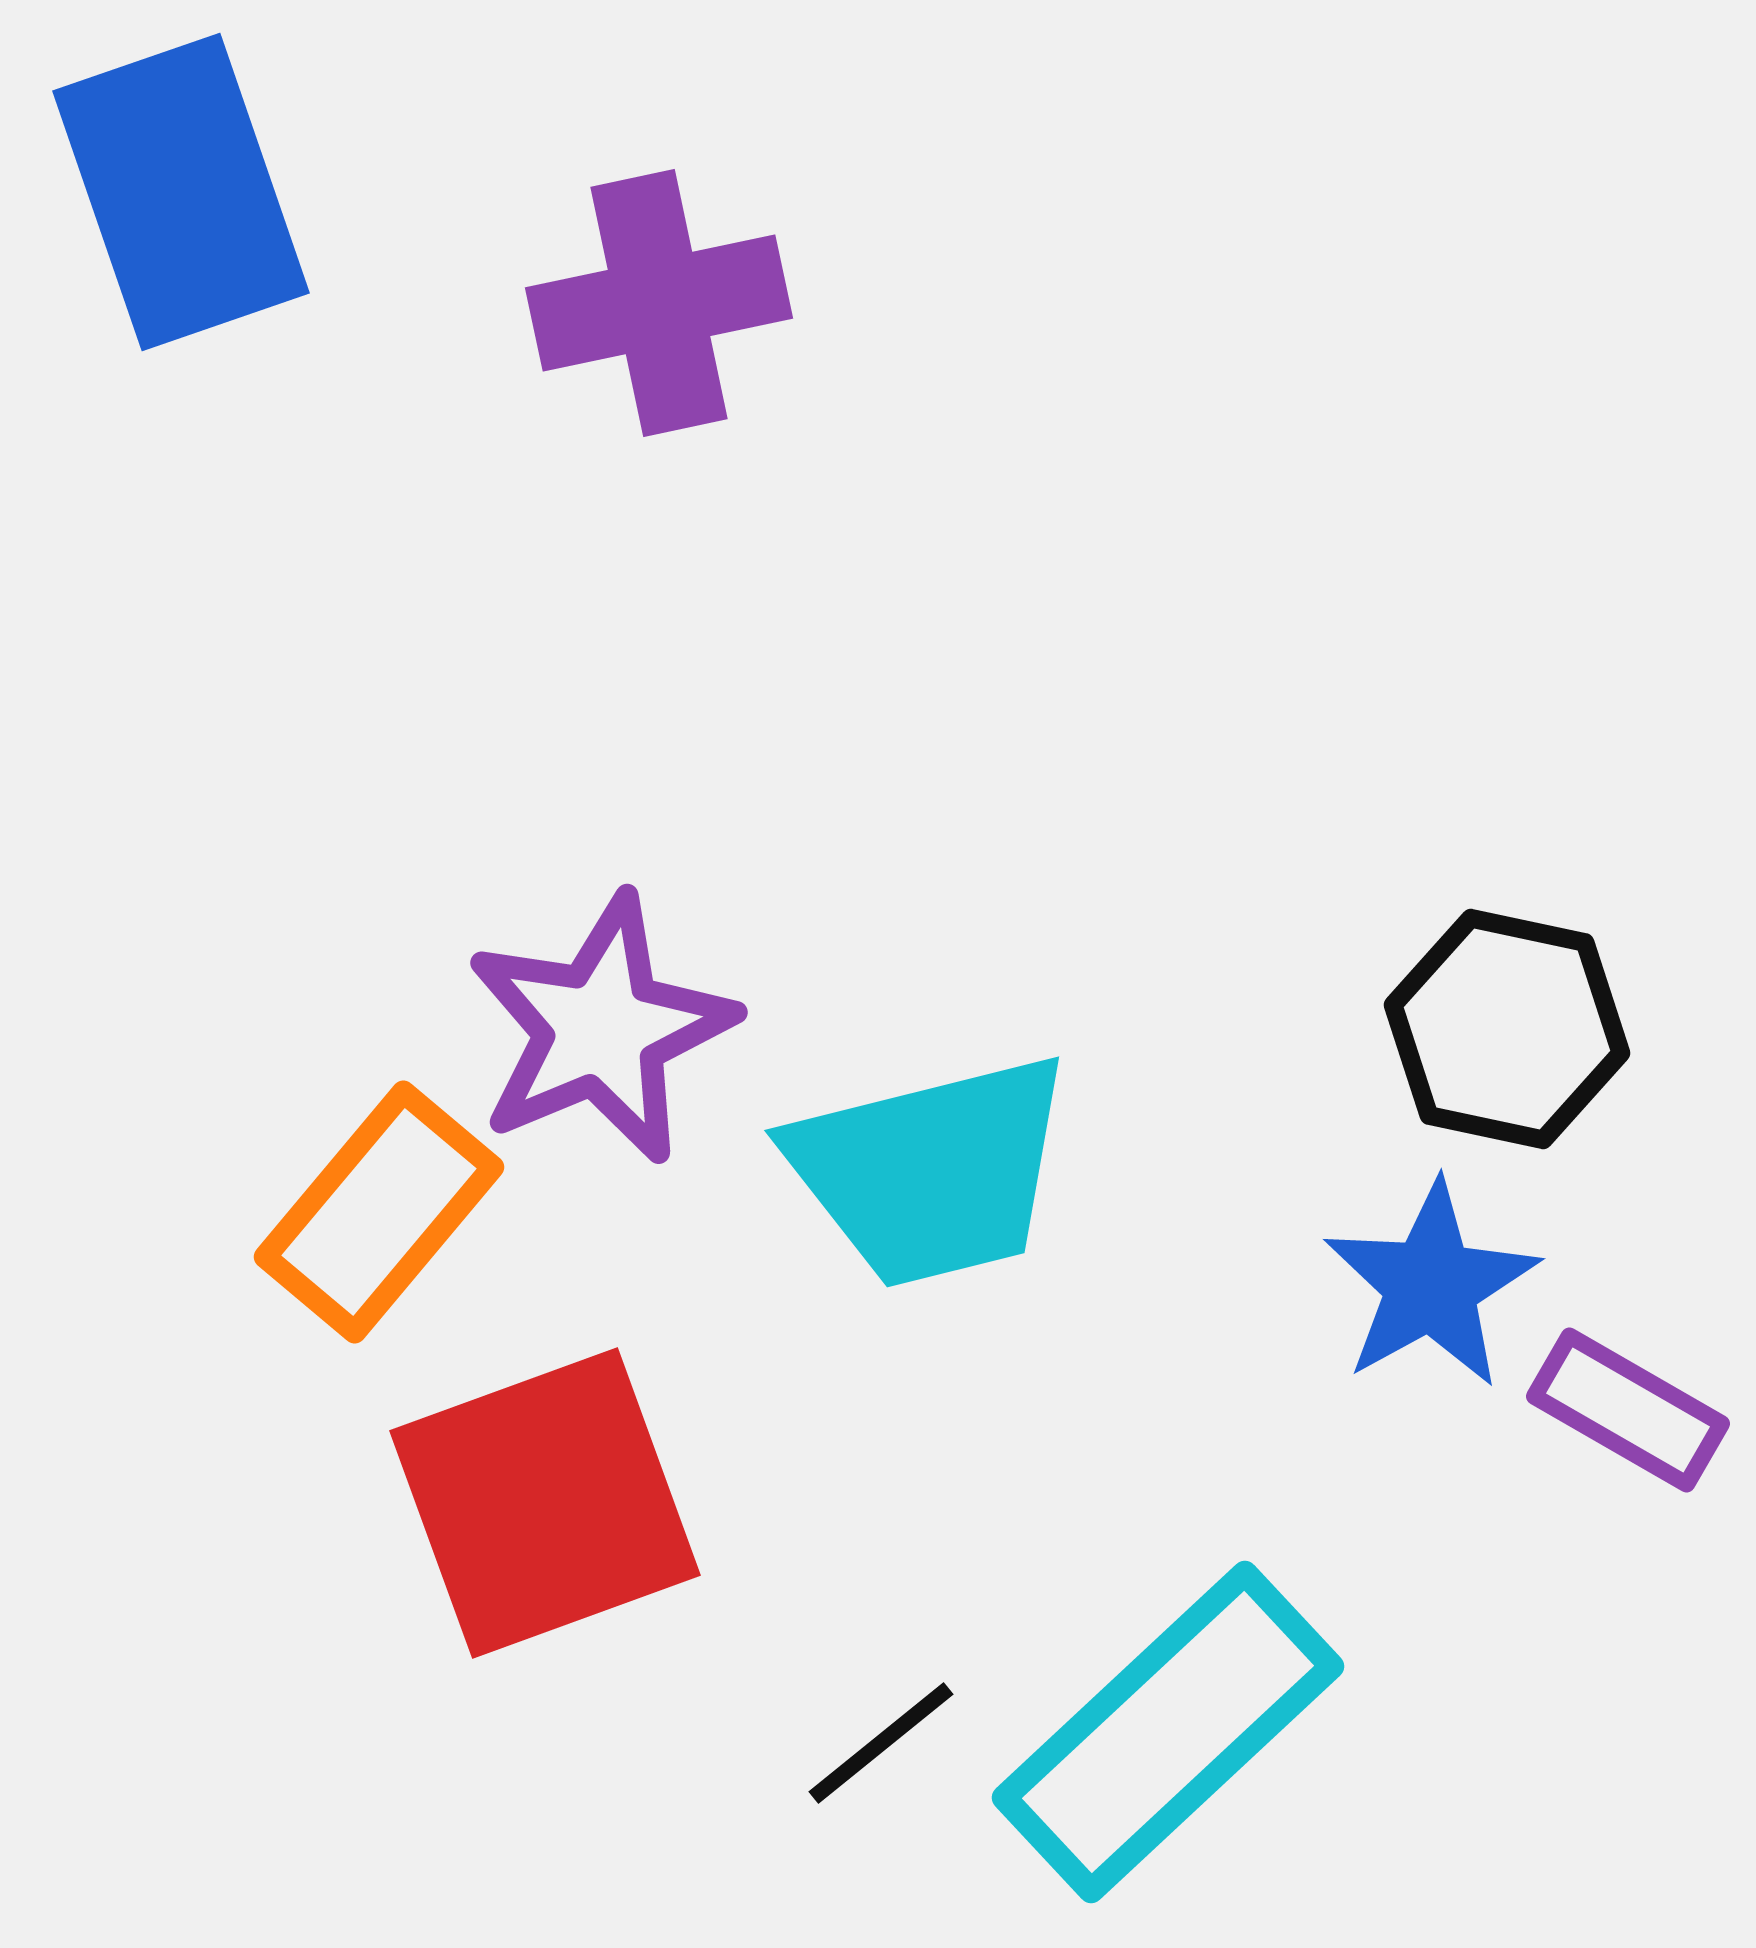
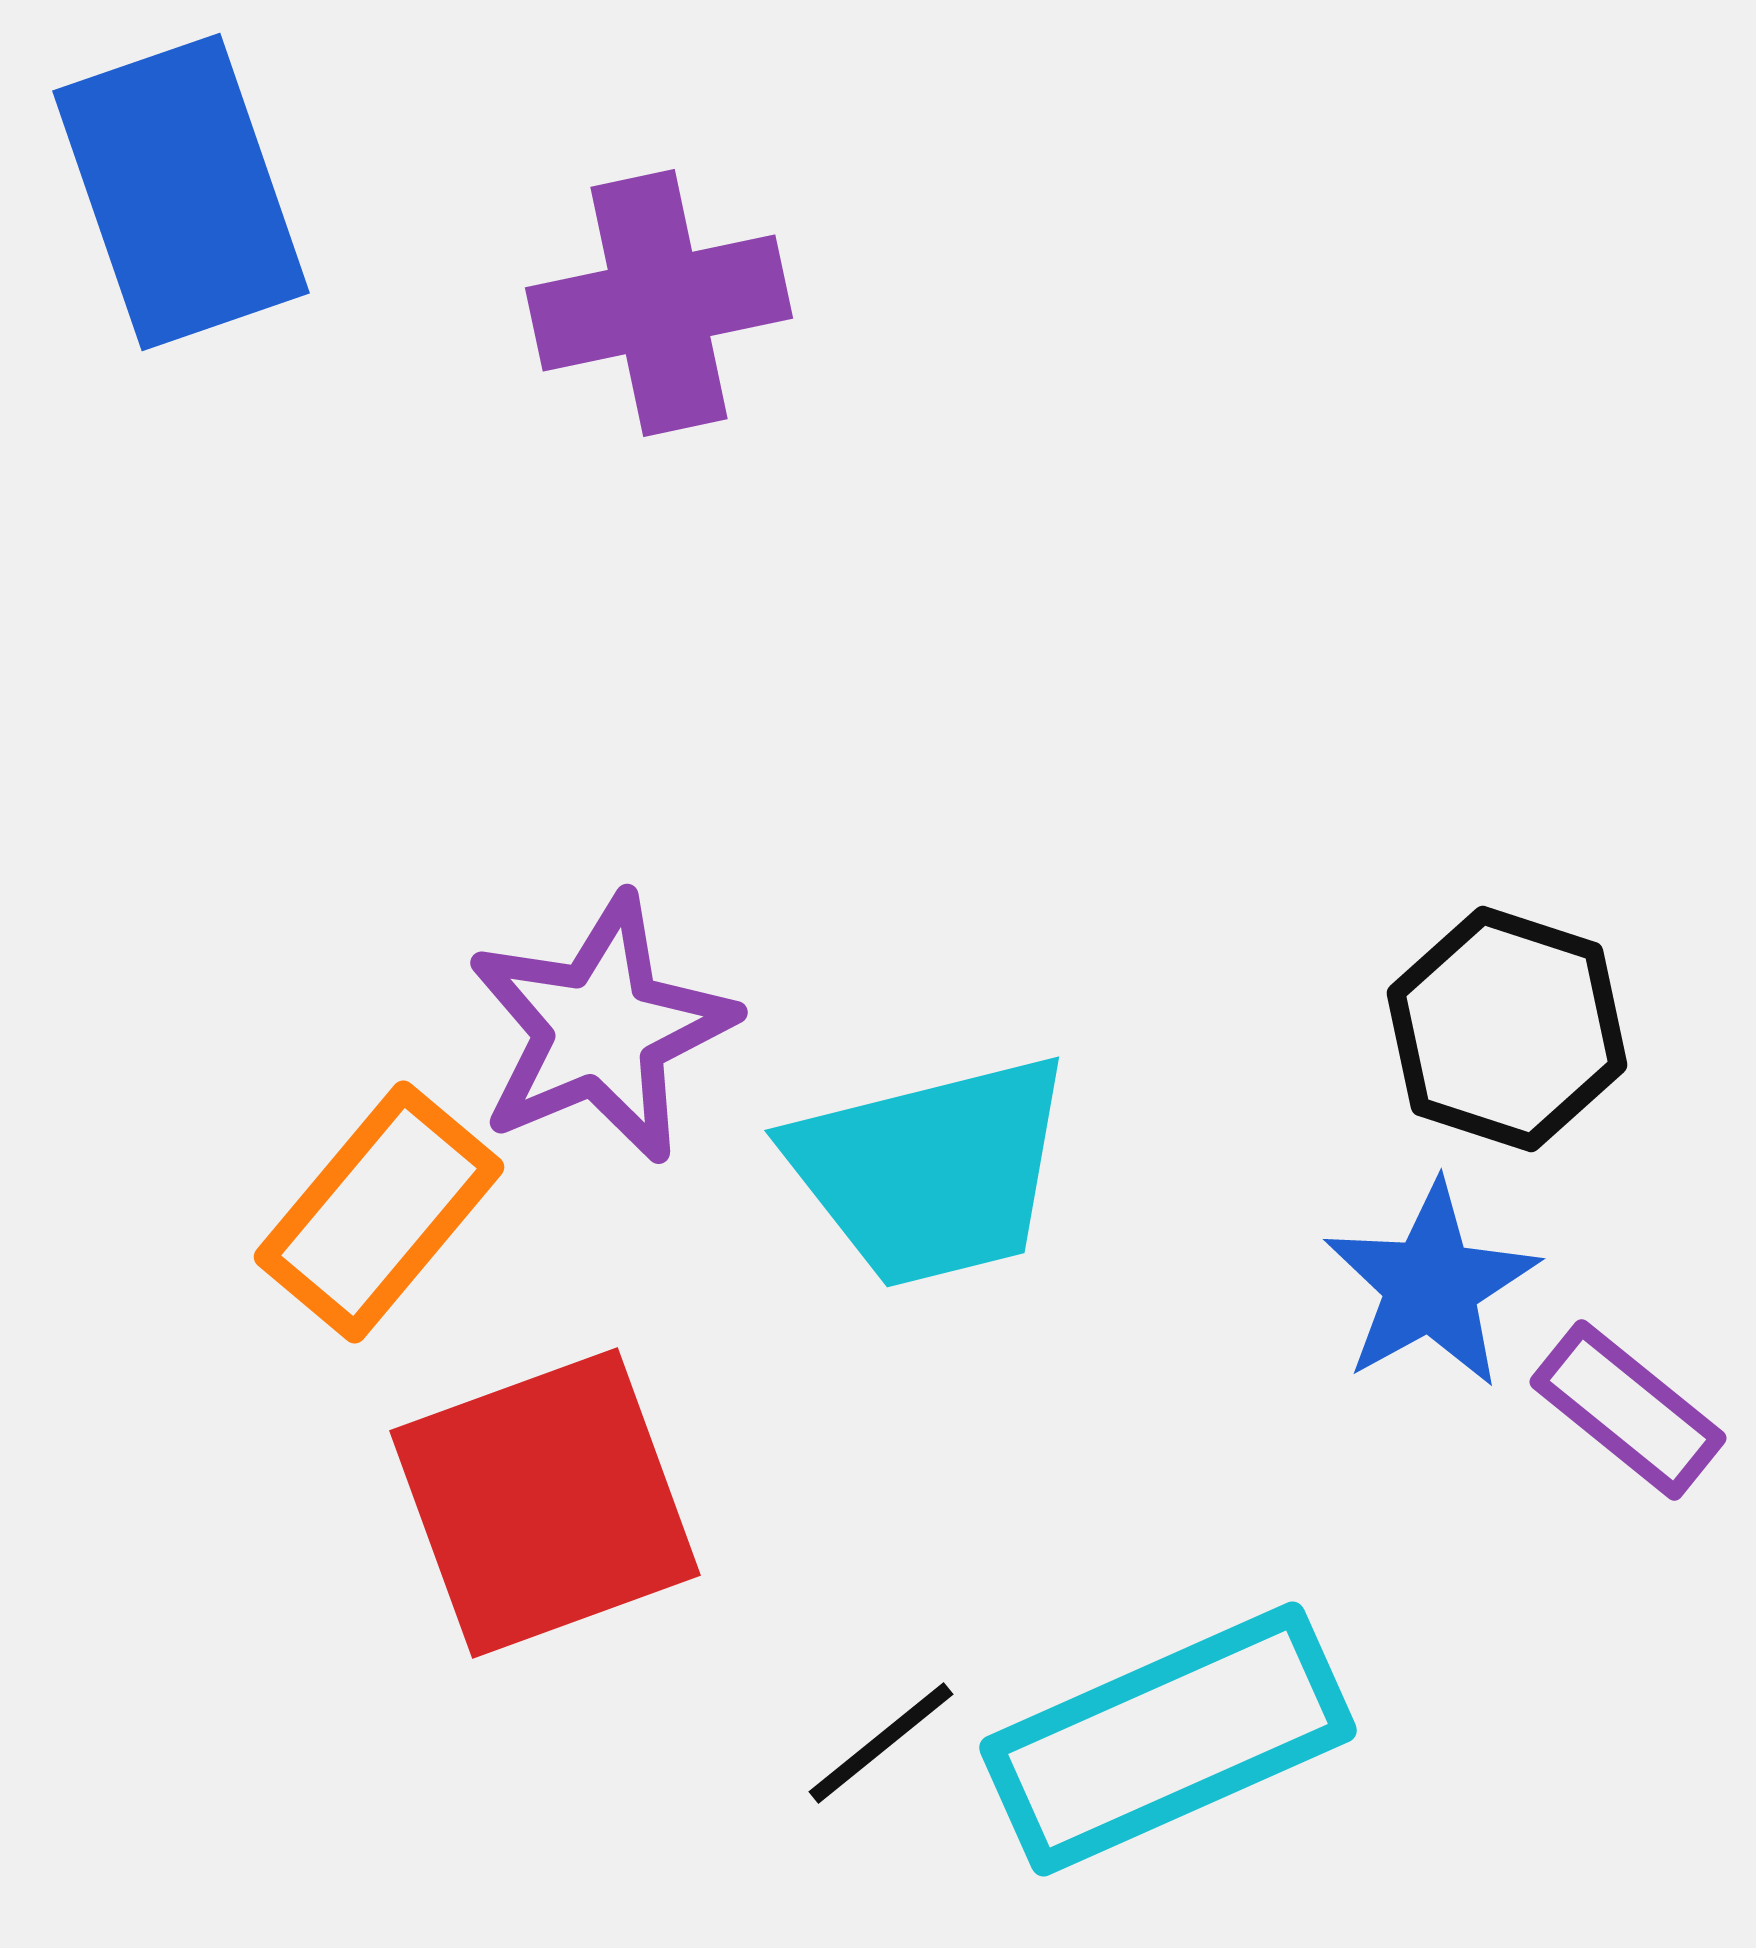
black hexagon: rotated 6 degrees clockwise
purple rectangle: rotated 9 degrees clockwise
cyan rectangle: moved 7 px down; rotated 19 degrees clockwise
